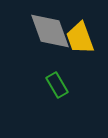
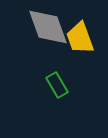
gray diamond: moved 2 px left, 4 px up
